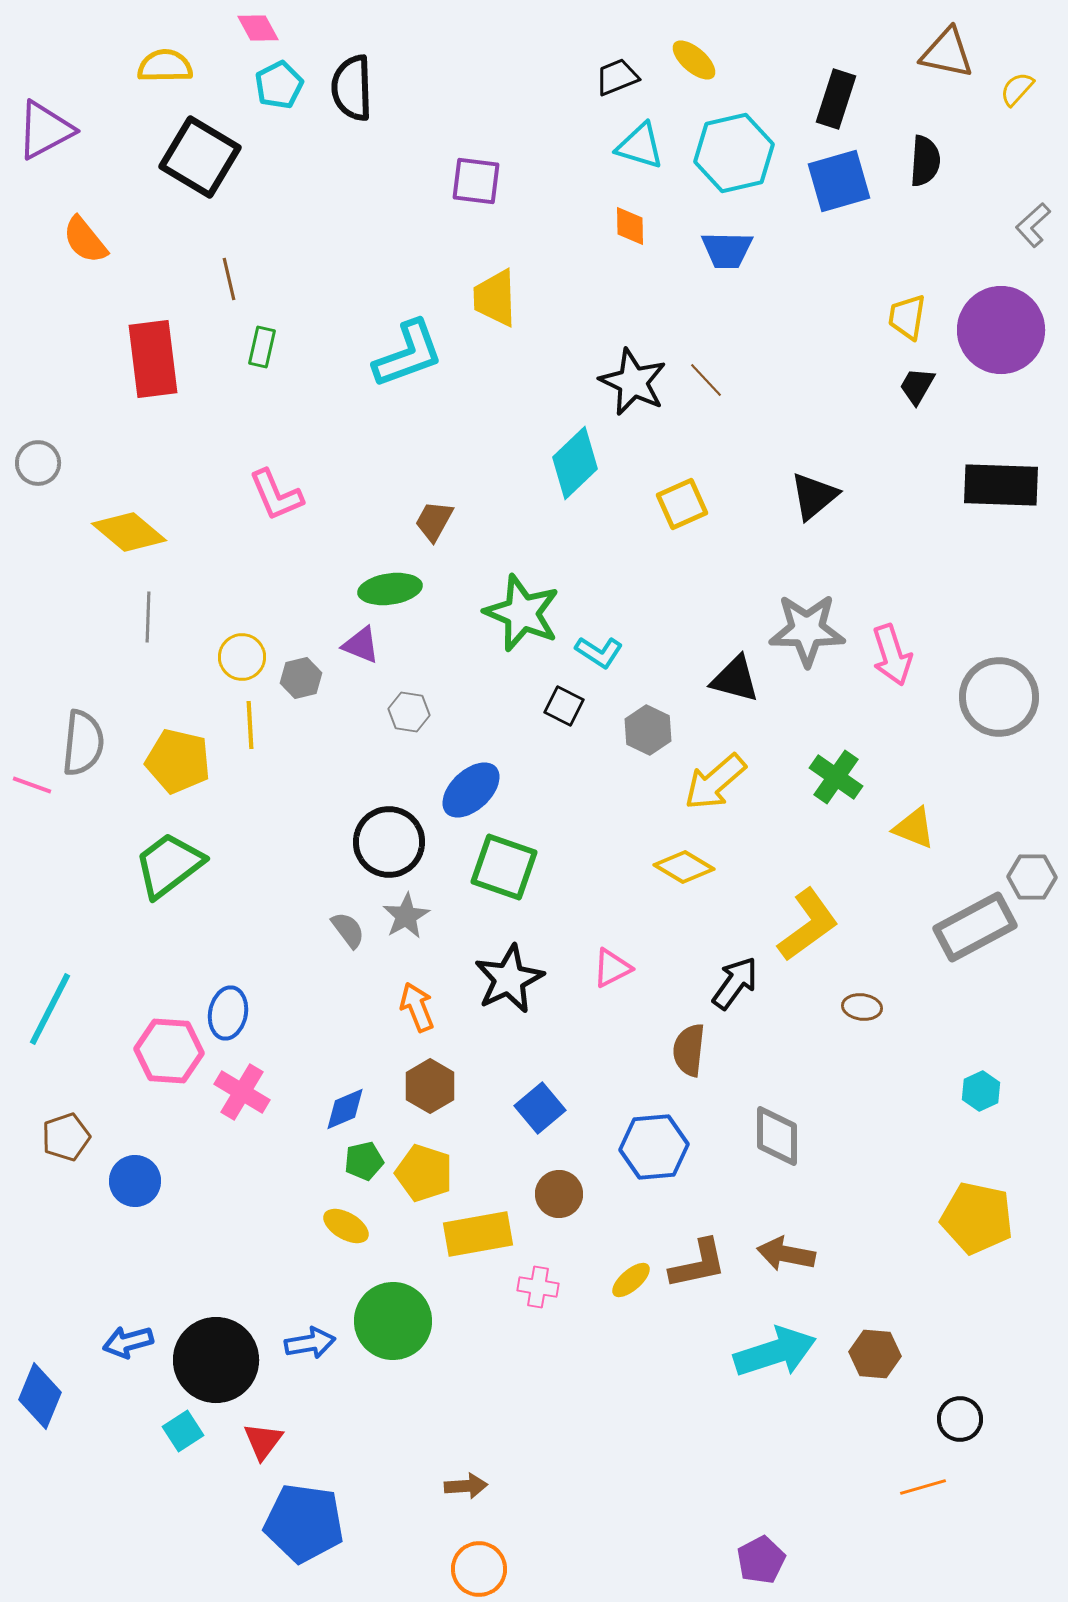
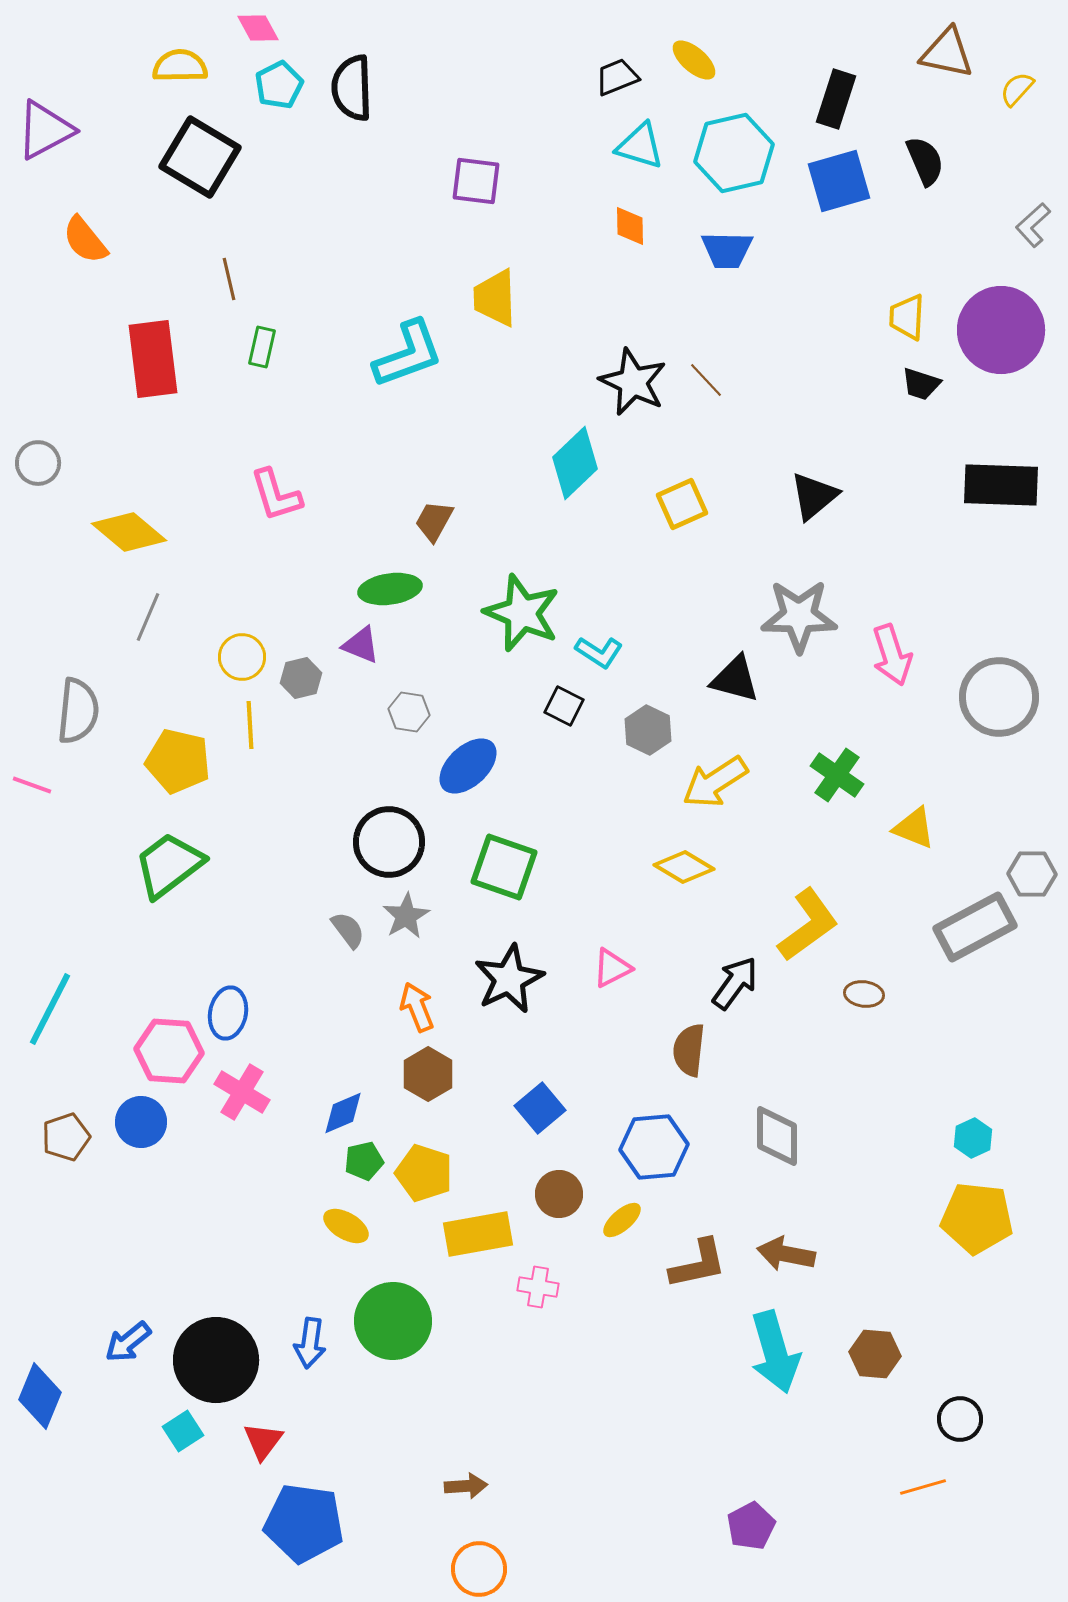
yellow semicircle at (165, 66): moved 15 px right
black semicircle at (925, 161): rotated 27 degrees counterclockwise
yellow trapezoid at (907, 317): rotated 6 degrees counterclockwise
black trapezoid at (917, 386): moved 4 px right, 2 px up; rotated 102 degrees counterclockwise
pink L-shape at (276, 495): rotated 6 degrees clockwise
gray line at (148, 617): rotated 21 degrees clockwise
gray star at (807, 630): moved 8 px left, 14 px up
gray semicircle at (83, 743): moved 5 px left, 32 px up
green cross at (836, 777): moved 1 px right, 2 px up
yellow arrow at (715, 782): rotated 8 degrees clockwise
blue ellipse at (471, 790): moved 3 px left, 24 px up
gray hexagon at (1032, 877): moved 3 px up
brown ellipse at (862, 1007): moved 2 px right, 13 px up
brown hexagon at (430, 1086): moved 2 px left, 12 px up
cyan hexagon at (981, 1091): moved 8 px left, 47 px down
blue diamond at (345, 1109): moved 2 px left, 4 px down
blue circle at (135, 1181): moved 6 px right, 59 px up
yellow pentagon at (977, 1218): rotated 6 degrees counterclockwise
yellow ellipse at (631, 1280): moved 9 px left, 60 px up
blue arrow at (128, 1342): rotated 24 degrees counterclockwise
blue arrow at (310, 1343): rotated 108 degrees clockwise
cyan arrow at (775, 1352): rotated 92 degrees clockwise
purple pentagon at (761, 1560): moved 10 px left, 34 px up
